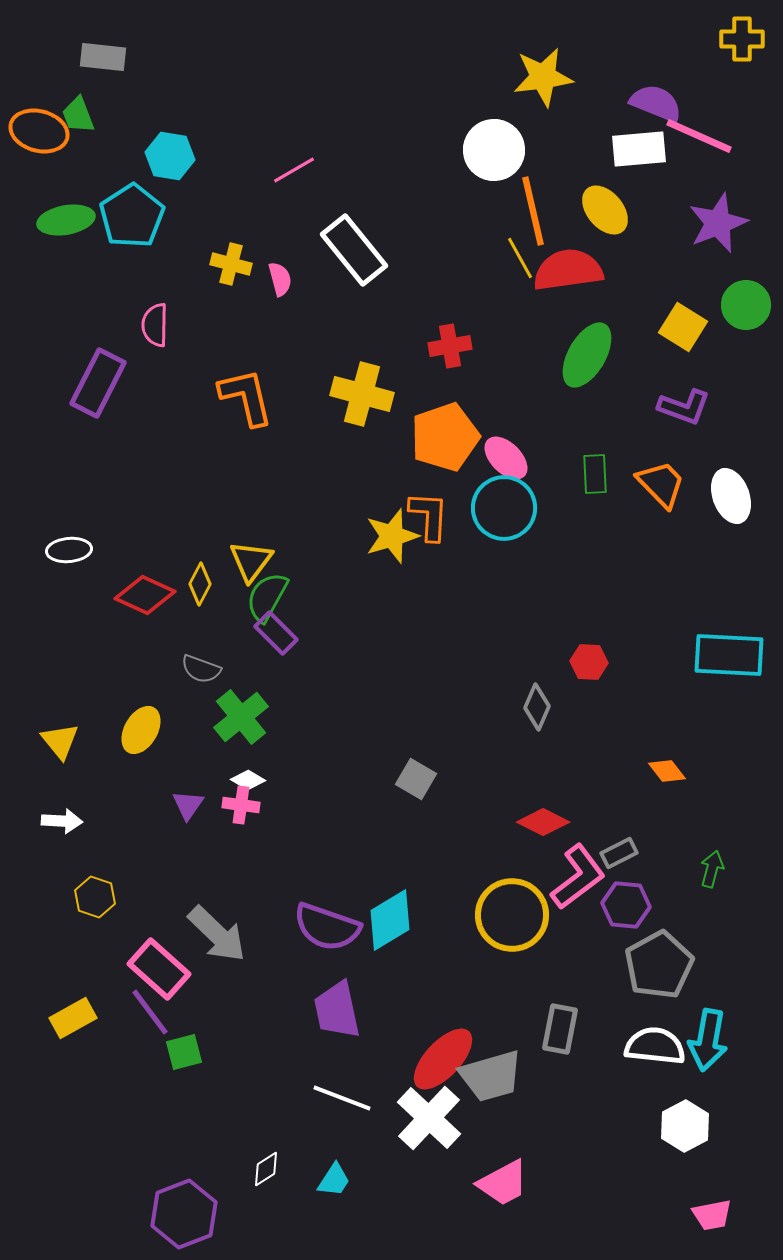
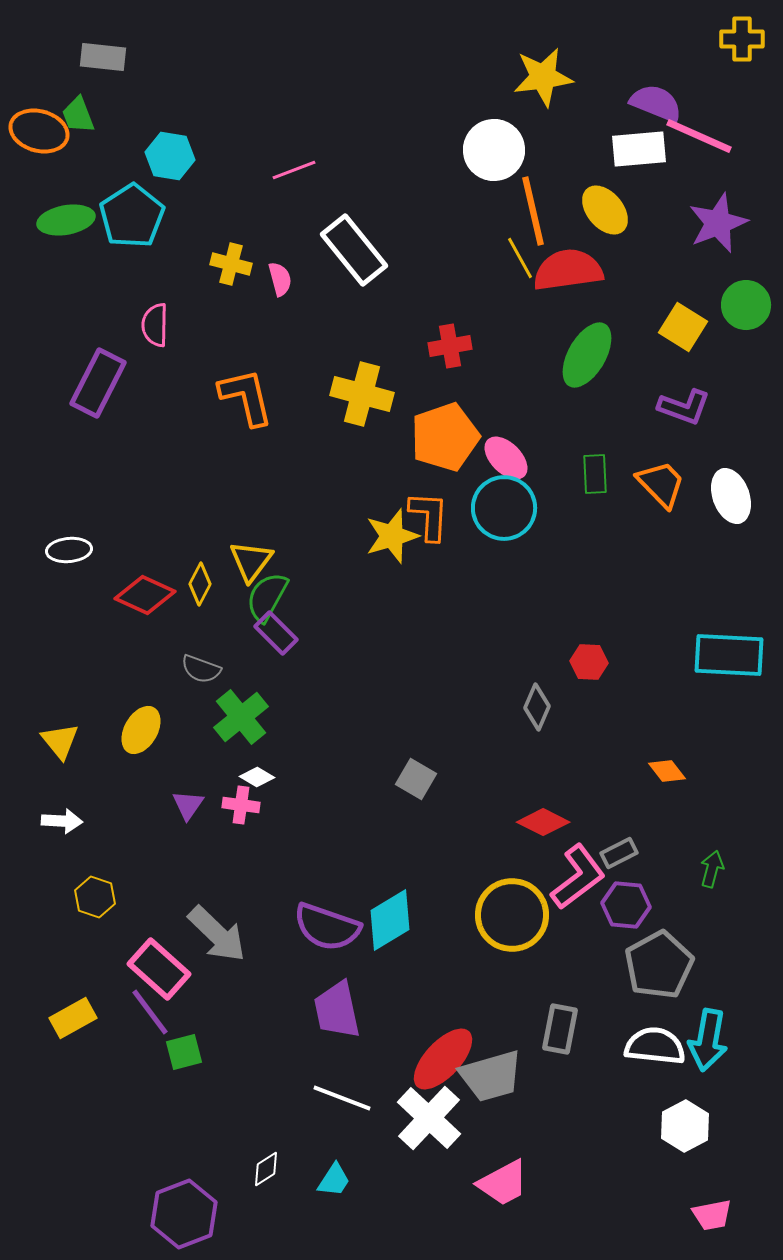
pink line at (294, 170): rotated 9 degrees clockwise
white diamond at (248, 780): moved 9 px right, 3 px up
